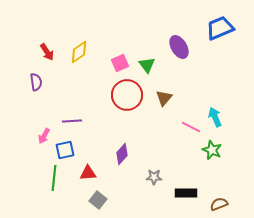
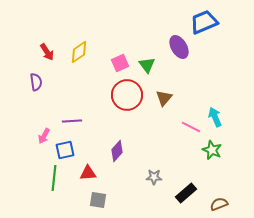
blue trapezoid: moved 16 px left, 6 px up
purple diamond: moved 5 px left, 3 px up
black rectangle: rotated 40 degrees counterclockwise
gray square: rotated 30 degrees counterclockwise
